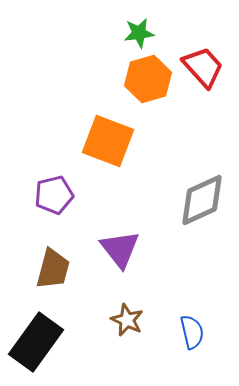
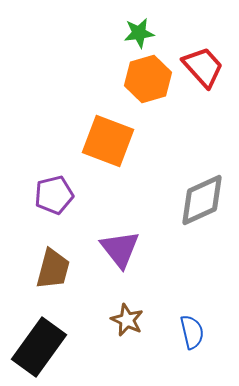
black rectangle: moved 3 px right, 5 px down
